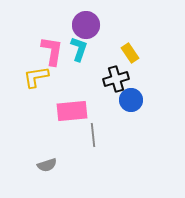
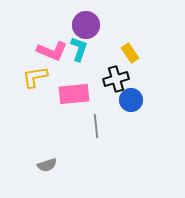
pink L-shape: rotated 104 degrees clockwise
yellow L-shape: moved 1 px left
pink rectangle: moved 2 px right, 17 px up
gray line: moved 3 px right, 9 px up
